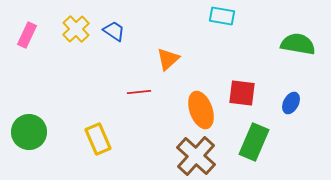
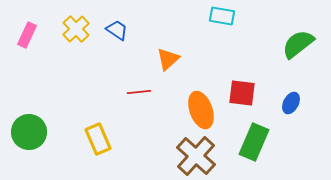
blue trapezoid: moved 3 px right, 1 px up
green semicircle: rotated 48 degrees counterclockwise
